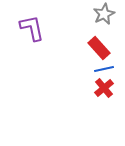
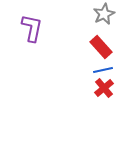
purple L-shape: rotated 24 degrees clockwise
red rectangle: moved 2 px right, 1 px up
blue line: moved 1 px left, 1 px down
